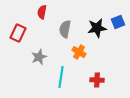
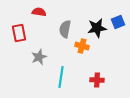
red semicircle: moved 3 px left; rotated 88 degrees clockwise
red rectangle: moved 1 px right; rotated 36 degrees counterclockwise
orange cross: moved 3 px right, 6 px up; rotated 16 degrees counterclockwise
